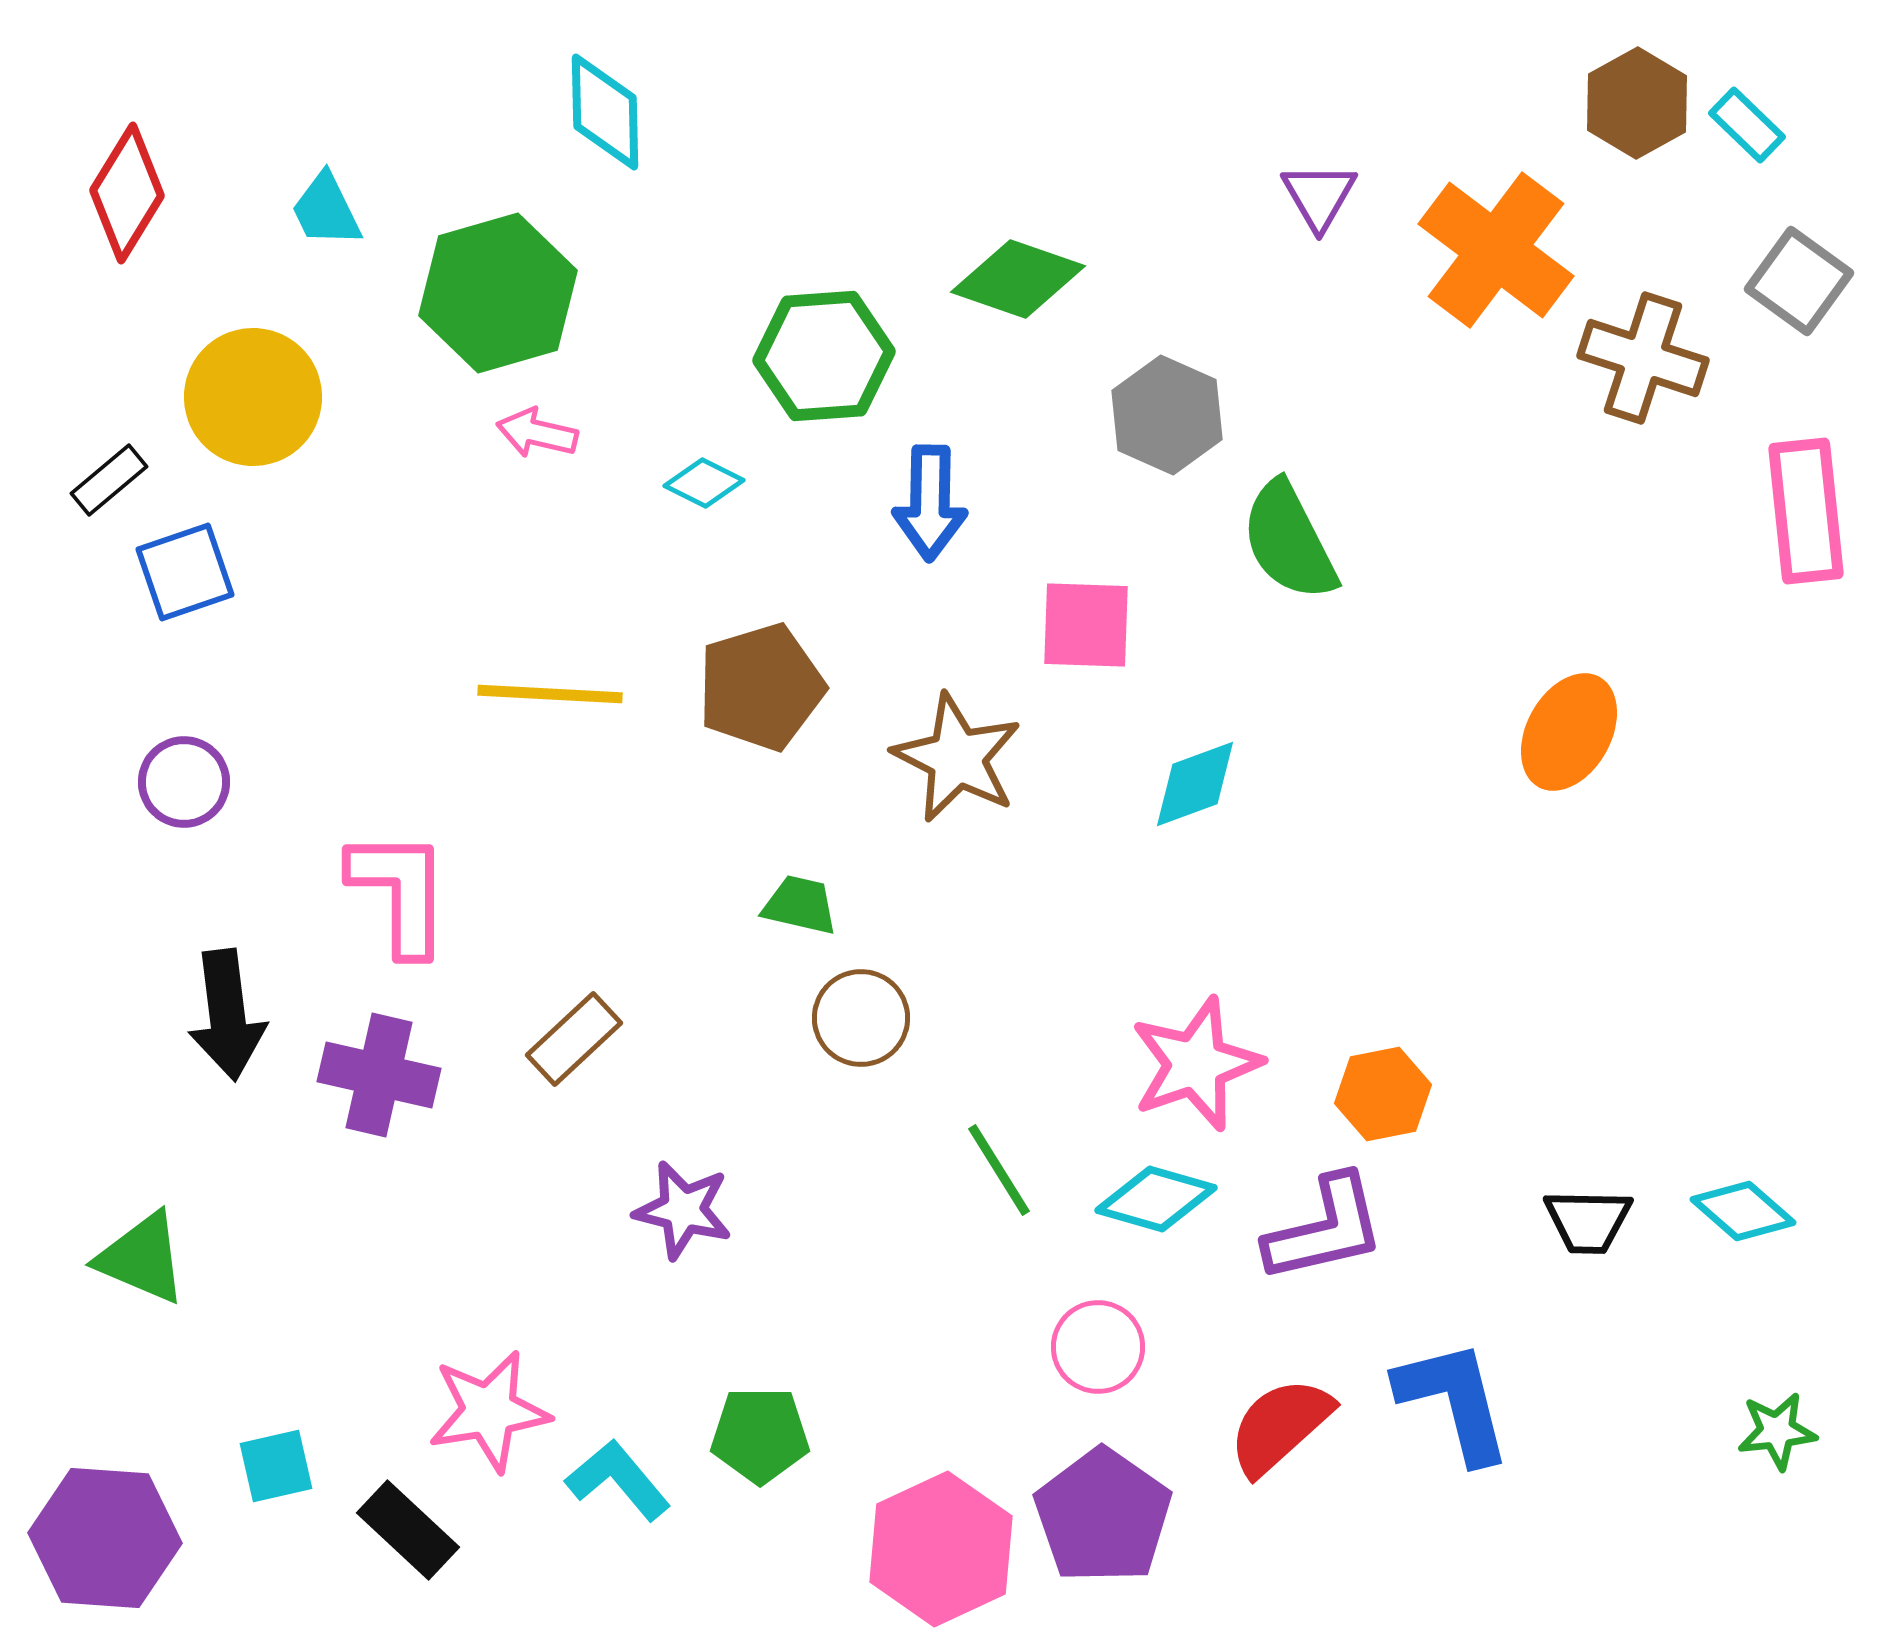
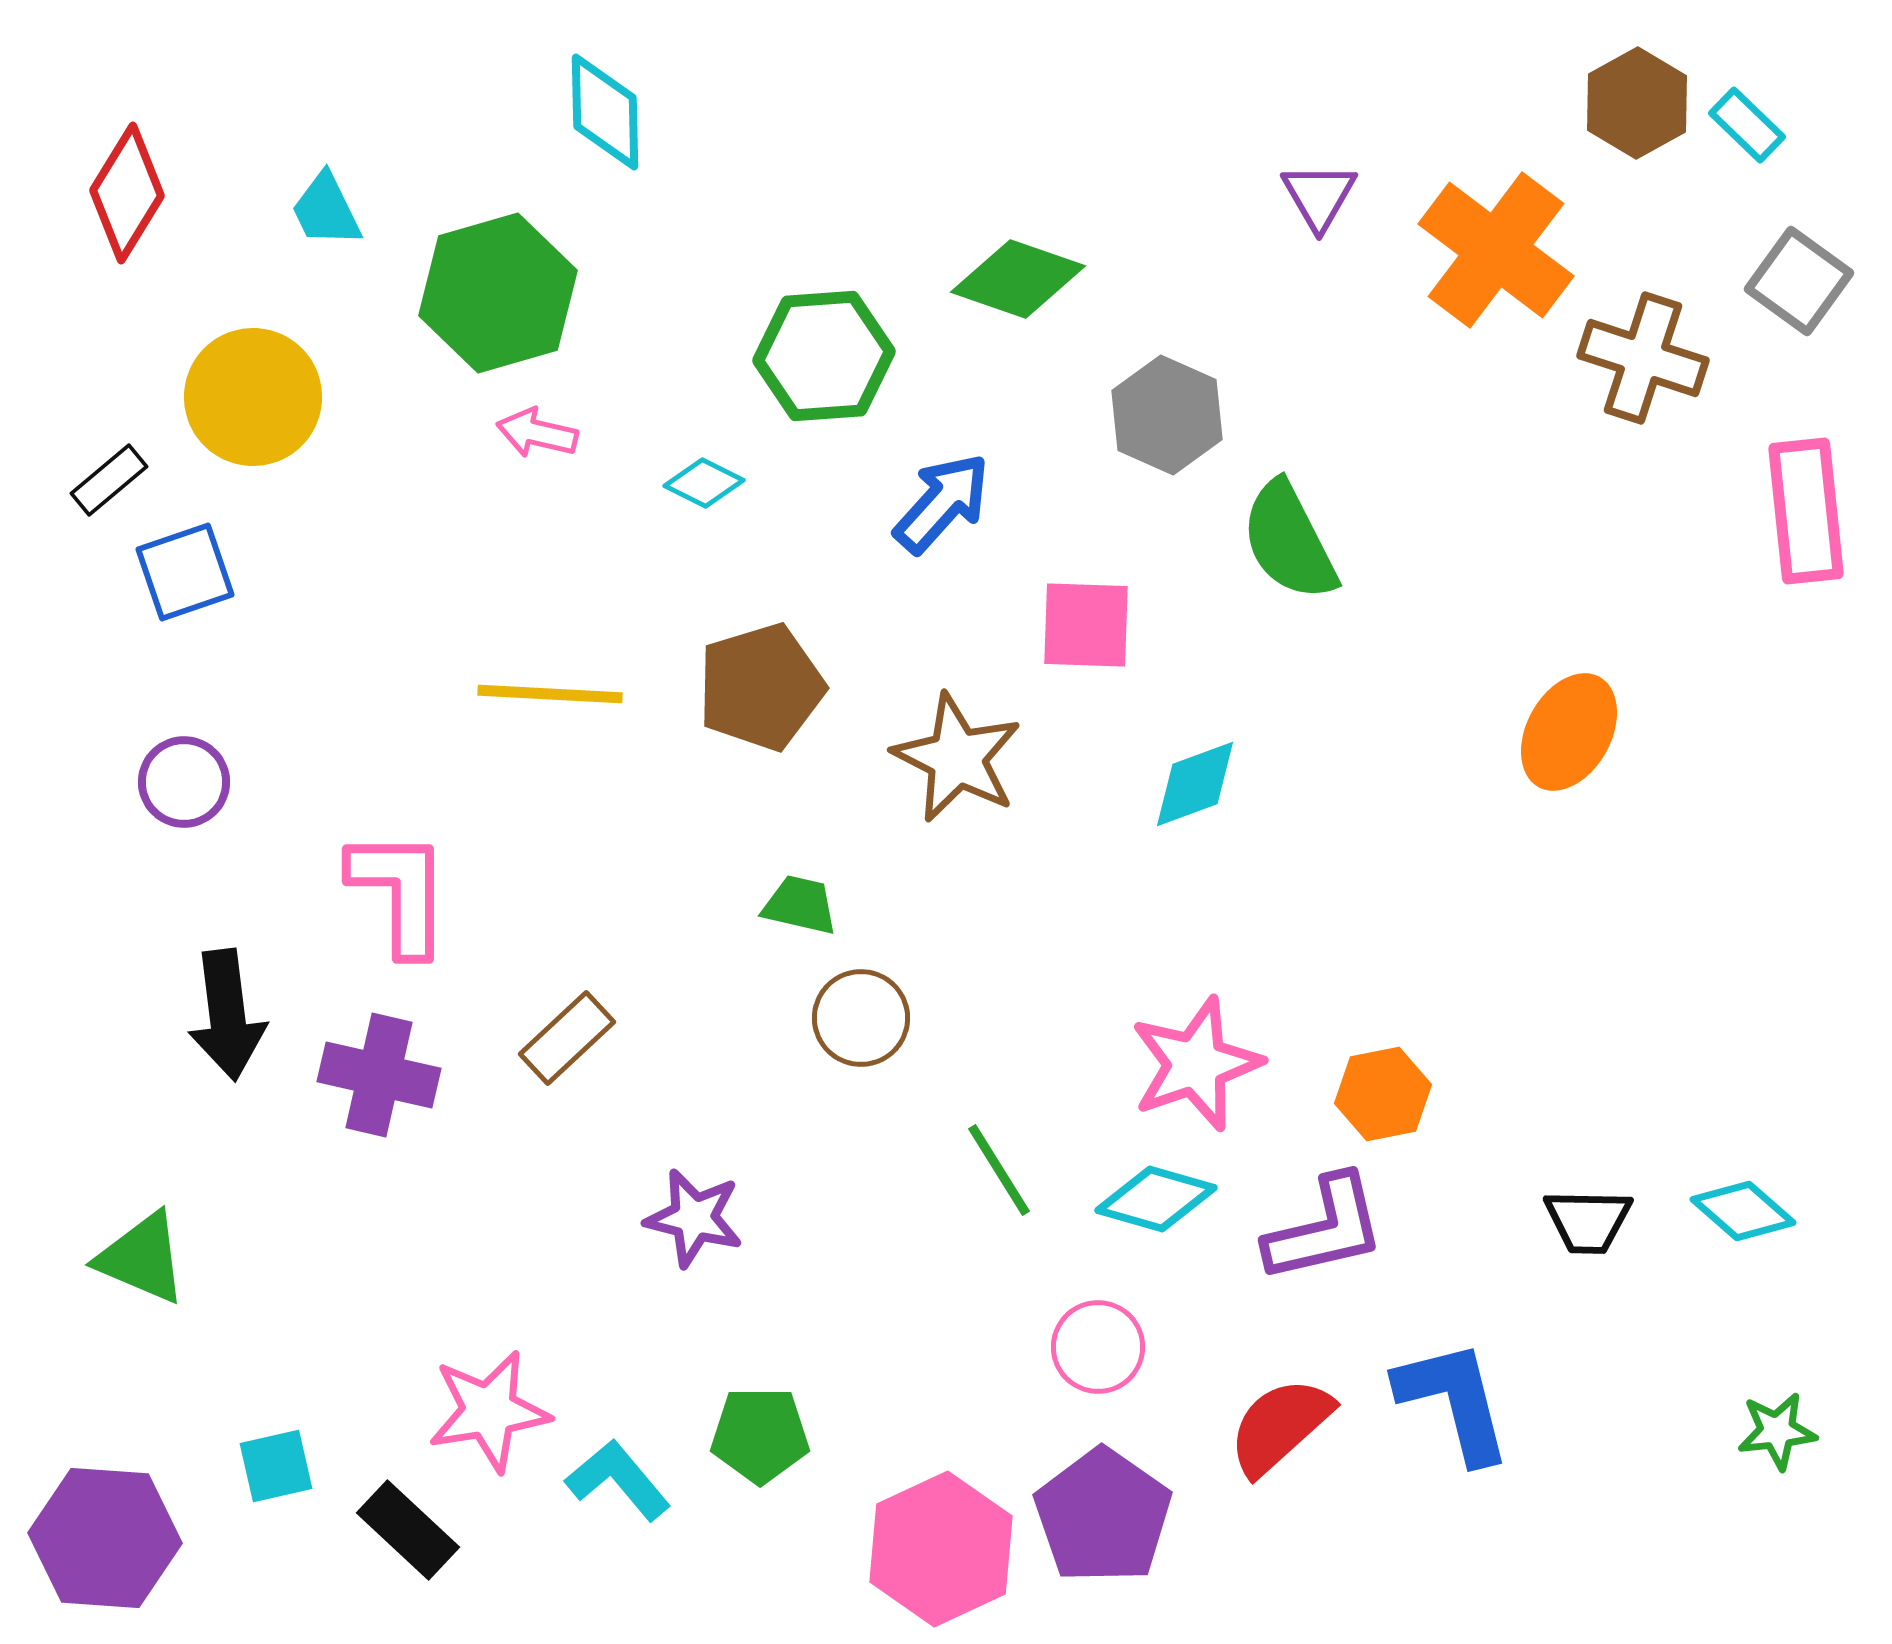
blue arrow at (930, 503): moved 12 px right; rotated 139 degrees counterclockwise
brown rectangle at (574, 1039): moved 7 px left, 1 px up
purple star at (683, 1210): moved 11 px right, 8 px down
